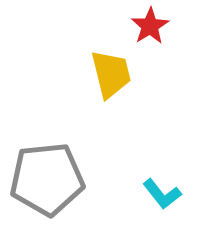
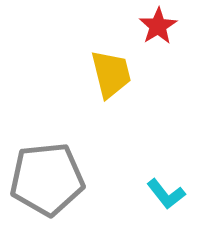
red star: moved 8 px right
cyan L-shape: moved 4 px right
